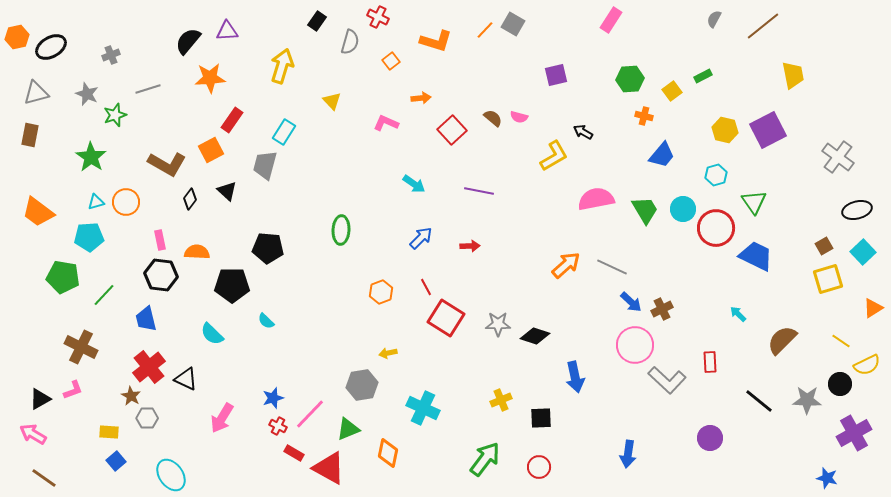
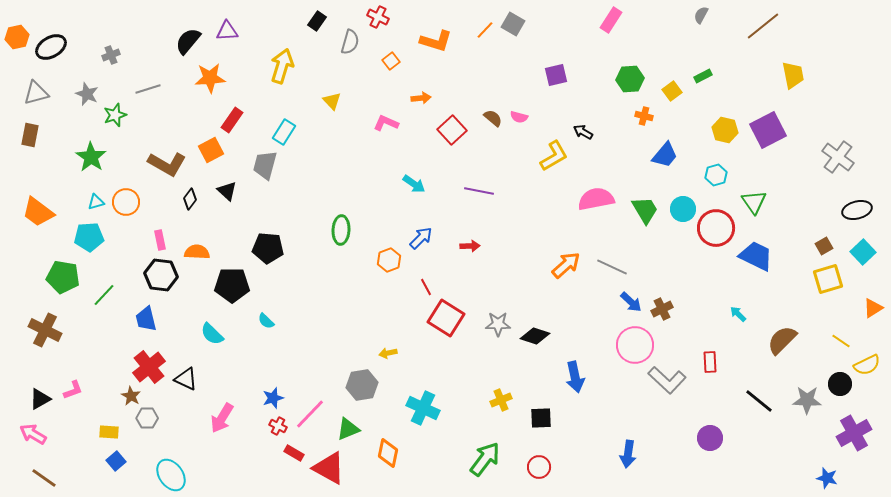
gray semicircle at (714, 19): moved 13 px left, 4 px up
blue trapezoid at (662, 155): moved 3 px right
orange hexagon at (381, 292): moved 8 px right, 32 px up
brown cross at (81, 347): moved 36 px left, 17 px up
